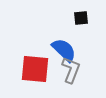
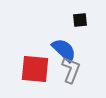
black square: moved 1 px left, 2 px down
